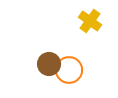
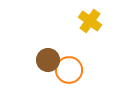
brown circle: moved 1 px left, 4 px up
